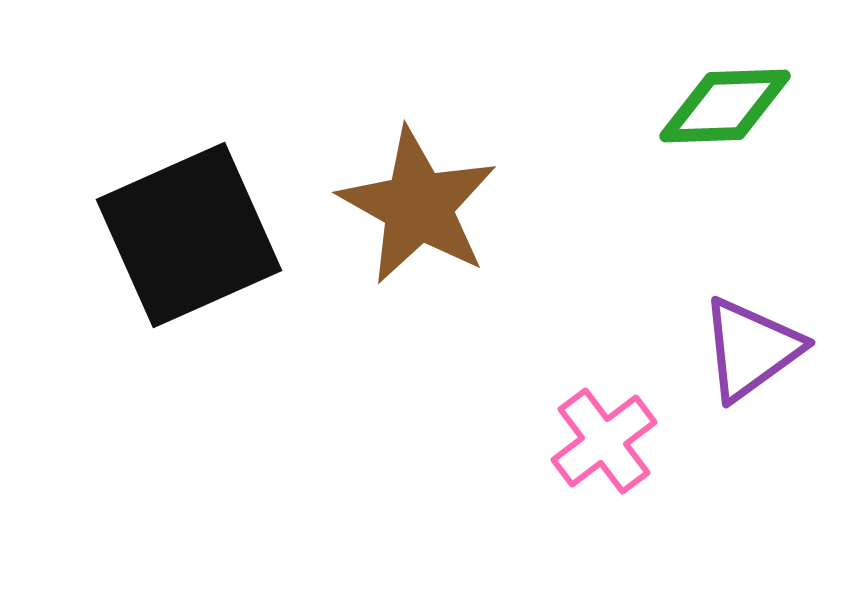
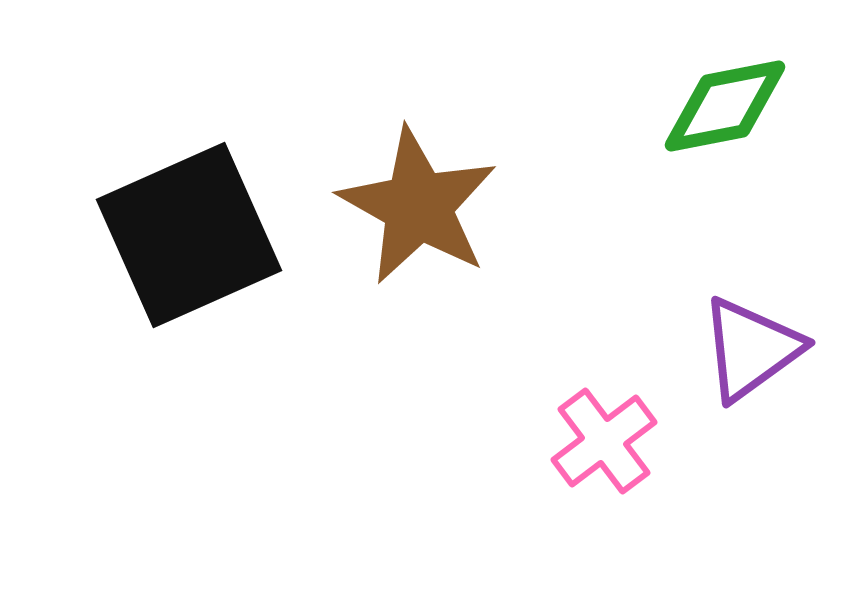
green diamond: rotated 9 degrees counterclockwise
